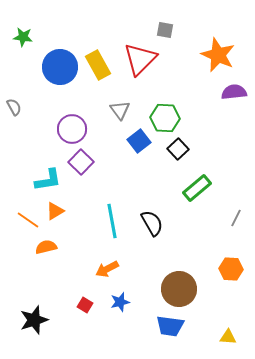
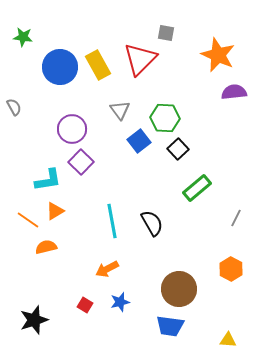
gray square: moved 1 px right, 3 px down
orange hexagon: rotated 25 degrees clockwise
yellow triangle: moved 3 px down
